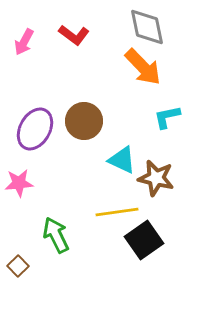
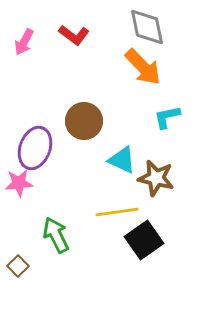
purple ellipse: moved 19 px down; rotated 9 degrees counterclockwise
